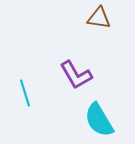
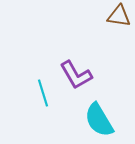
brown triangle: moved 20 px right, 2 px up
cyan line: moved 18 px right
